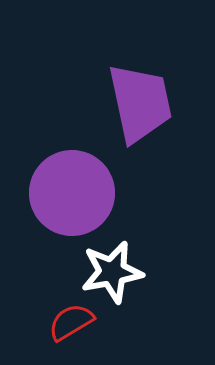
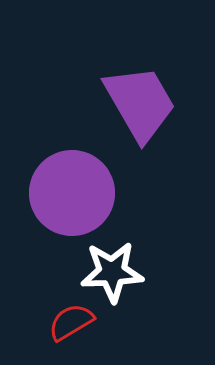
purple trapezoid: rotated 18 degrees counterclockwise
white star: rotated 8 degrees clockwise
